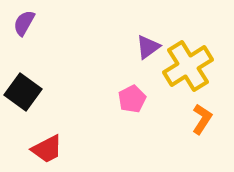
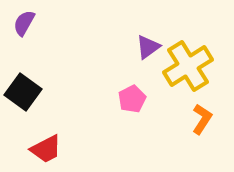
red trapezoid: moved 1 px left
